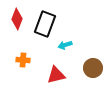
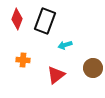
black rectangle: moved 3 px up
red triangle: rotated 24 degrees counterclockwise
